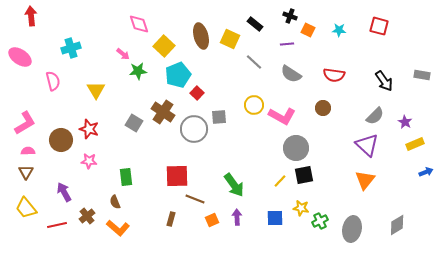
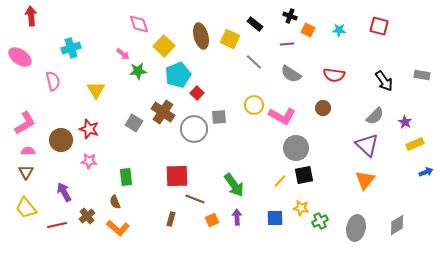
gray ellipse at (352, 229): moved 4 px right, 1 px up
